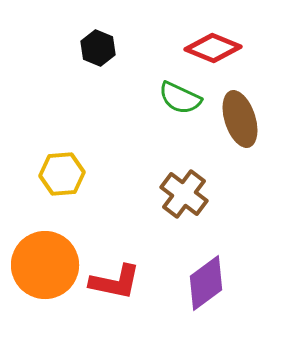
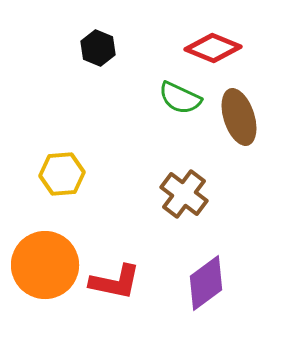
brown ellipse: moved 1 px left, 2 px up
